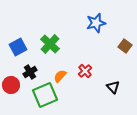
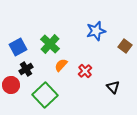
blue star: moved 8 px down
black cross: moved 4 px left, 3 px up
orange semicircle: moved 1 px right, 11 px up
green square: rotated 20 degrees counterclockwise
